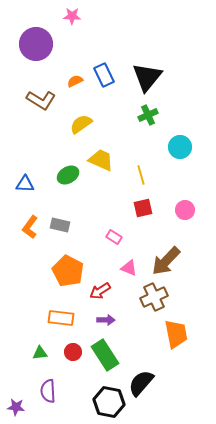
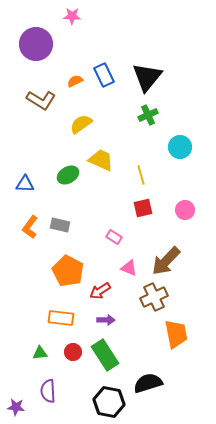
black semicircle: moved 7 px right; rotated 32 degrees clockwise
